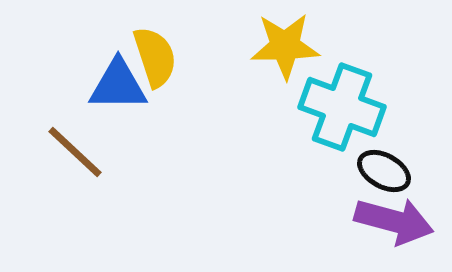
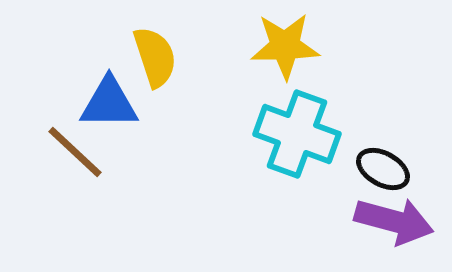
blue triangle: moved 9 px left, 18 px down
cyan cross: moved 45 px left, 27 px down
black ellipse: moved 1 px left, 2 px up
